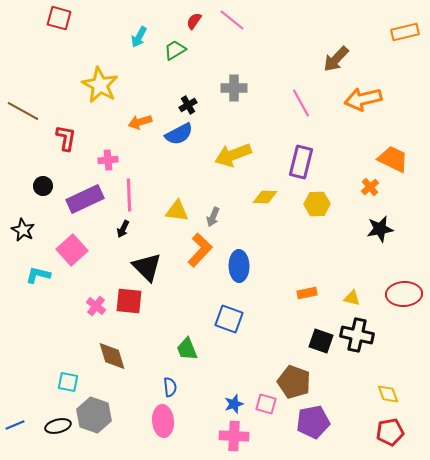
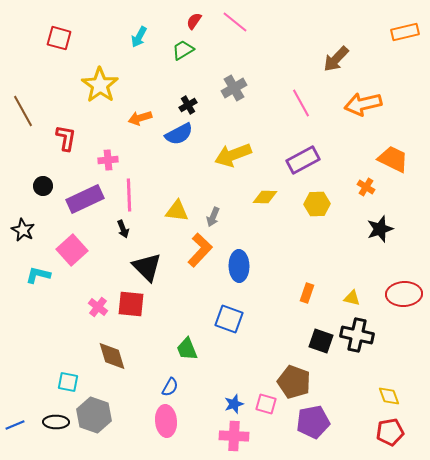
red square at (59, 18): moved 20 px down
pink line at (232, 20): moved 3 px right, 2 px down
green trapezoid at (175, 50): moved 8 px right
yellow star at (100, 85): rotated 6 degrees clockwise
gray cross at (234, 88): rotated 30 degrees counterclockwise
orange arrow at (363, 99): moved 5 px down
brown line at (23, 111): rotated 32 degrees clockwise
orange arrow at (140, 122): moved 4 px up
purple rectangle at (301, 162): moved 2 px right, 2 px up; rotated 48 degrees clockwise
orange cross at (370, 187): moved 4 px left; rotated 18 degrees counterclockwise
black arrow at (123, 229): rotated 48 degrees counterclockwise
black star at (380, 229): rotated 8 degrees counterclockwise
orange rectangle at (307, 293): rotated 60 degrees counterclockwise
red square at (129, 301): moved 2 px right, 3 px down
pink cross at (96, 306): moved 2 px right, 1 px down
blue semicircle at (170, 387): rotated 36 degrees clockwise
yellow diamond at (388, 394): moved 1 px right, 2 px down
pink ellipse at (163, 421): moved 3 px right
black ellipse at (58, 426): moved 2 px left, 4 px up; rotated 15 degrees clockwise
